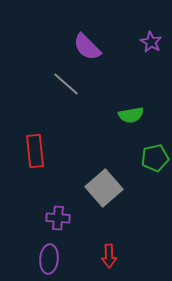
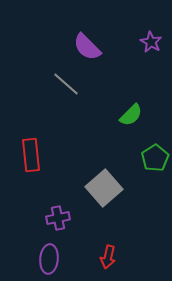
green semicircle: rotated 35 degrees counterclockwise
red rectangle: moved 4 px left, 4 px down
green pentagon: rotated 20 degrees counterclockwise
purple cross: rotated 15 degrees counterclockwise
red arrow: moved 1 px left, 1 px down; rotated 15 degrees clockwise
